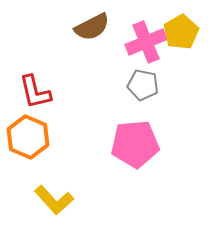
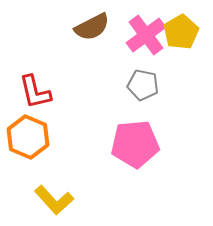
pink cross: moved 7 px up; rotated 15 degrees counterclockwise
